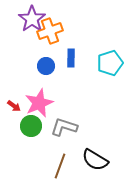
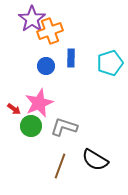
red arrow: moved 3 px down
